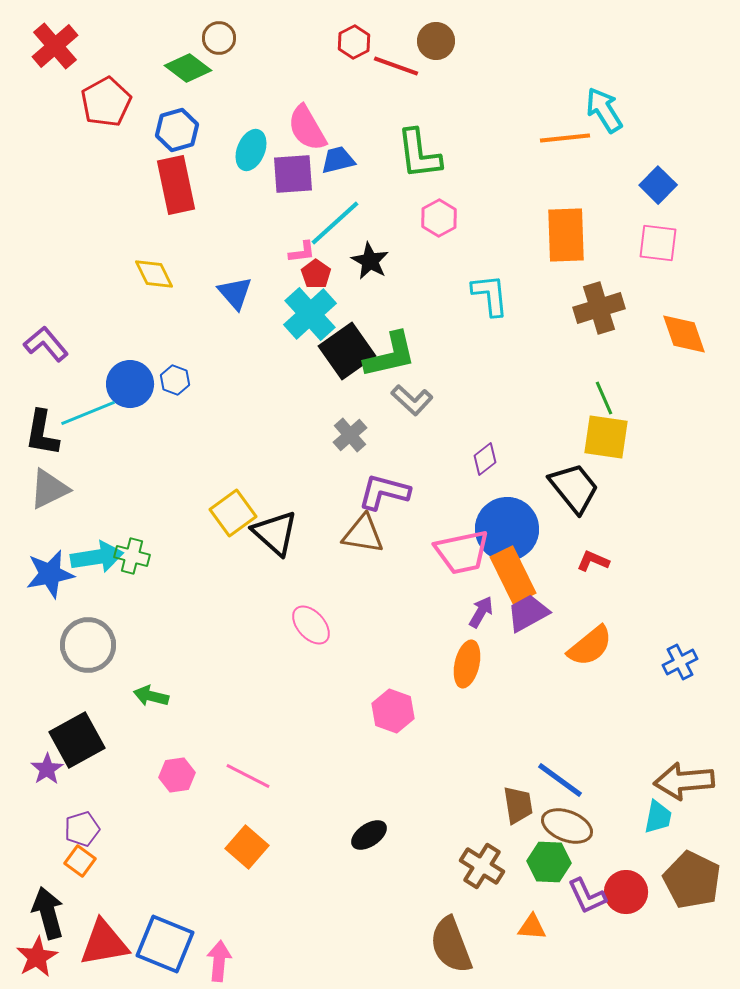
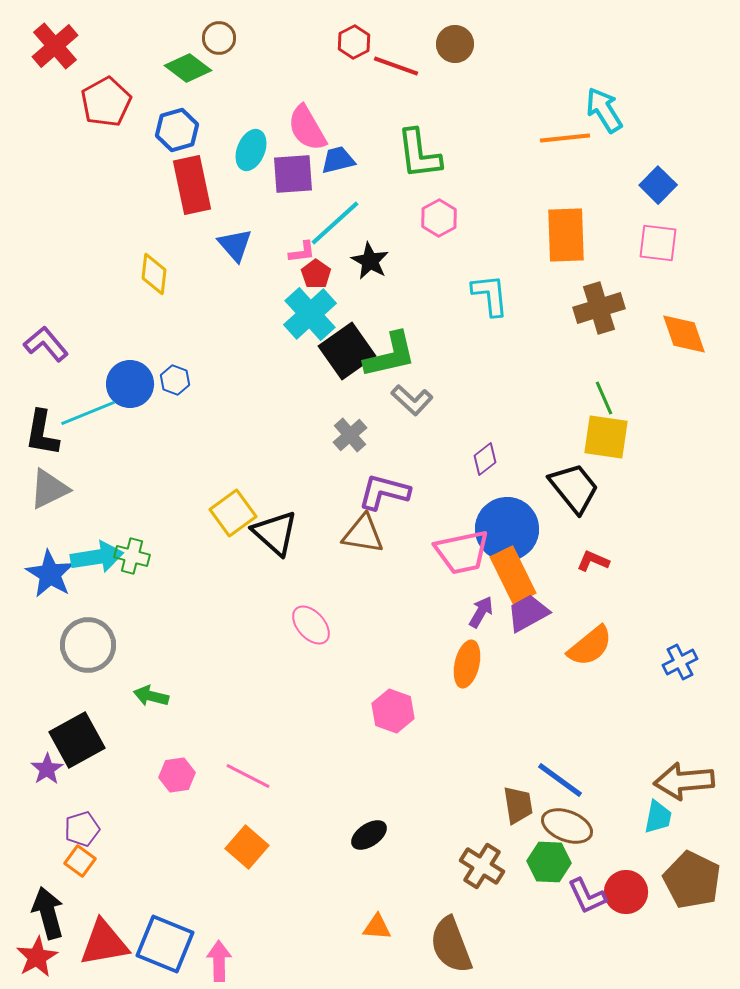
brown circle at (436, 41): moved 19 px right, 3 px down
red rectangle at (176, 185): moved 16 px right
yellow diamond at (154, 274): rotated 33 degrees clockwise
blue triangle at (235, 293): moved 48 px up
blue star at (50, 574): rotated 30 degrees counterclockwise
orange triangle at (532, 927): moved 155 px left
pink arrow at (219, 961): rotated 6 degrees counterclockwise
